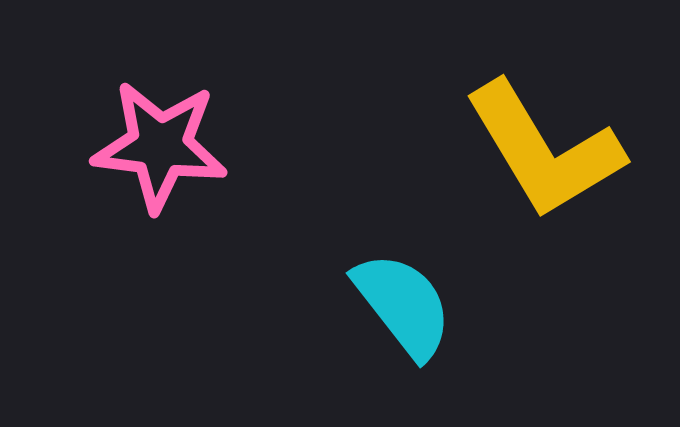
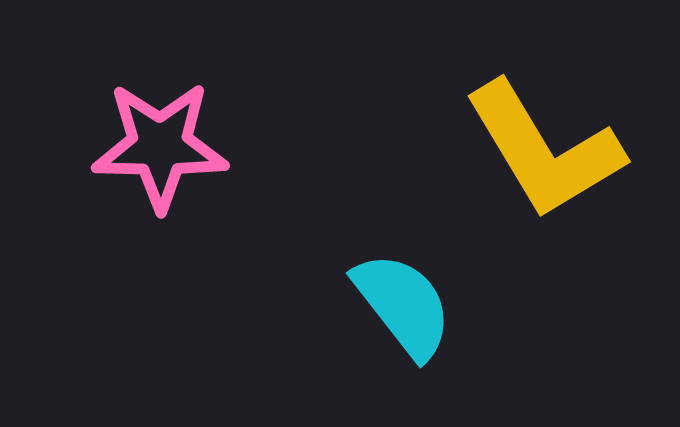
pink star: rotated 6 degrees counterclockwise
